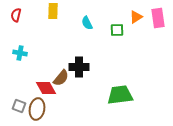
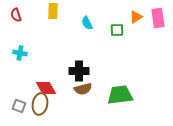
red semicircle: rotated 32 degrees counterclockwise
black cross: moved 4 px down
brown semicircle: moved 22 px right, 11 px down; rotated 36 degrees clockwise
brown ellipse: moved 3 px right, 5 px up
